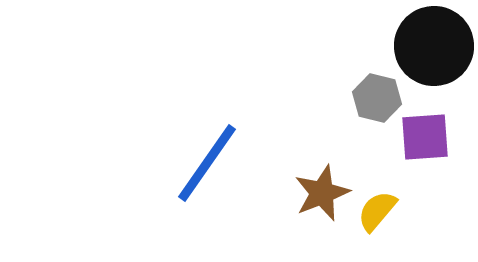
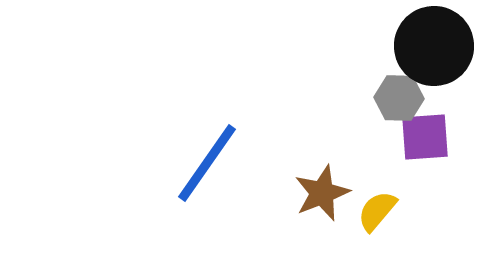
gray hexagon: moved 22 px right; rotated 12 degrees counterclockwise
